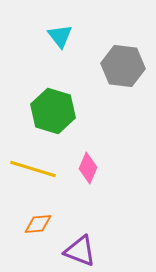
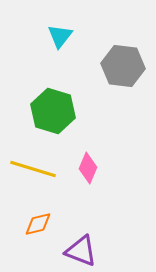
cyan triangle: rotated 16 degrees clockwise
orange diamond: rotated 8 degrees counterclockwise
purple triangle: moved 1 px right
